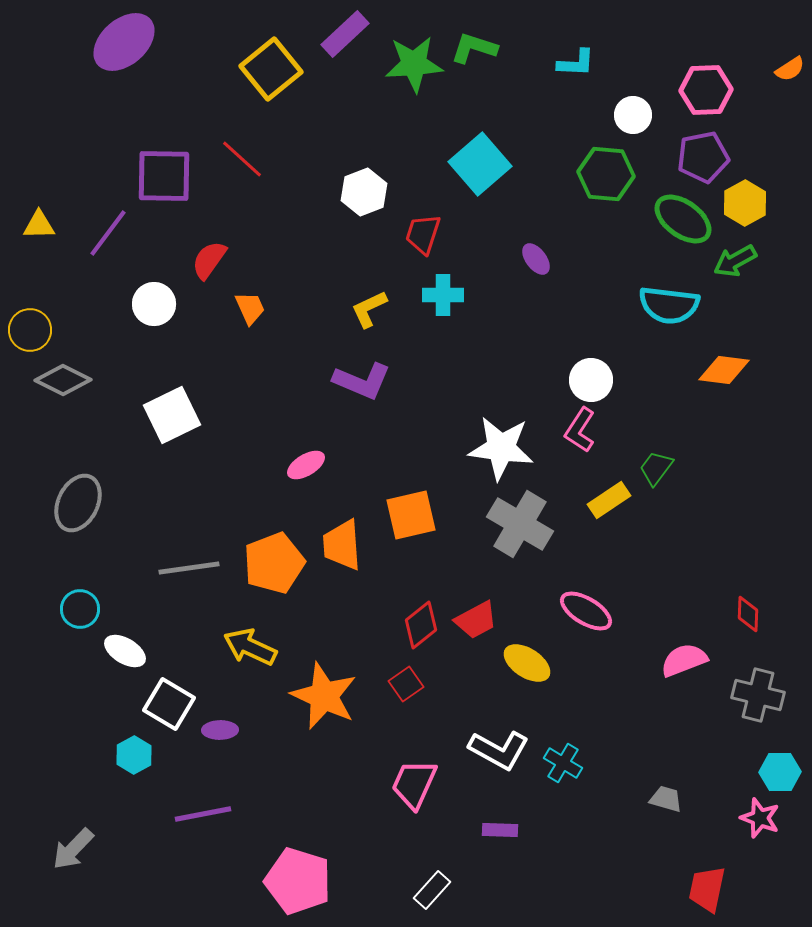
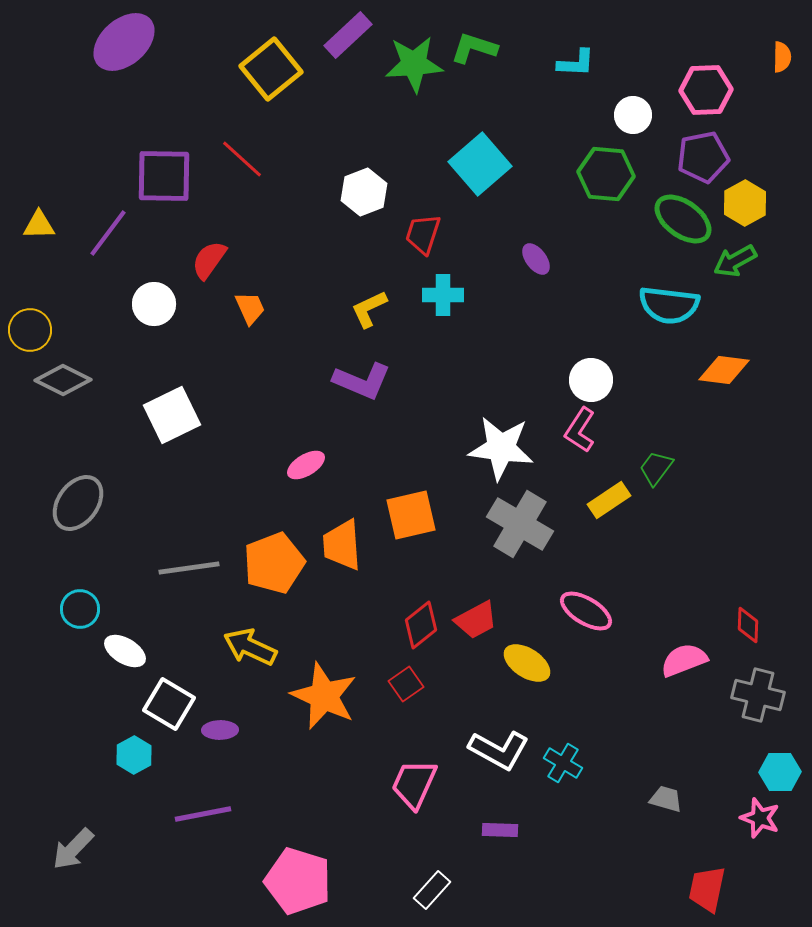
purple rectangle at (345, 34): moved 3 px right, 1 px down
orange semicircle at (790, 69): moved 8 px left, 12 px up; rotated 56 degrees counterclockwise
gray ellipse at (78, 503): rotated 10 degrees clockwise
red diamond at (748, 614): moved 11 px down
